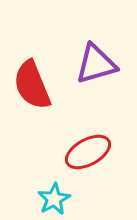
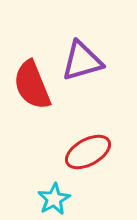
purple triangle: moved 14 px left, 3 px up
